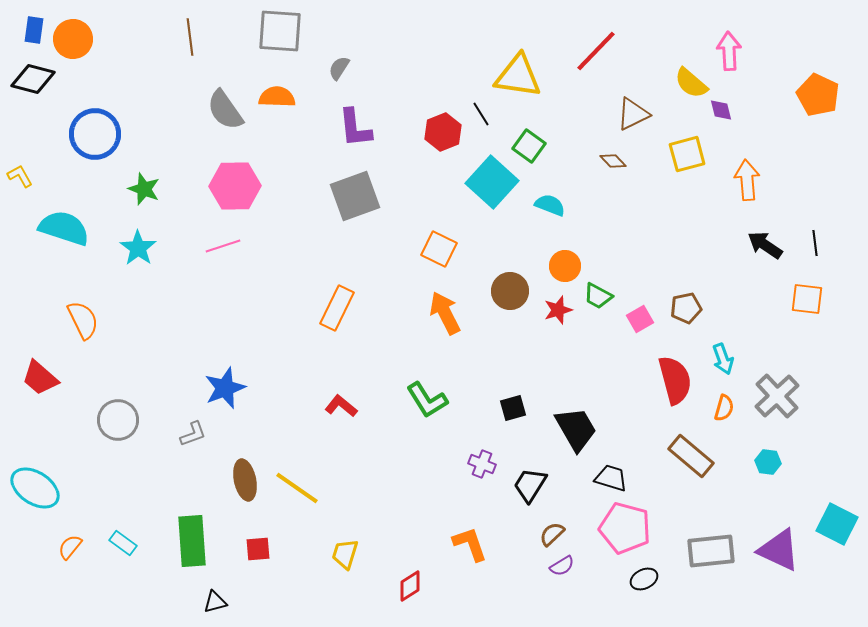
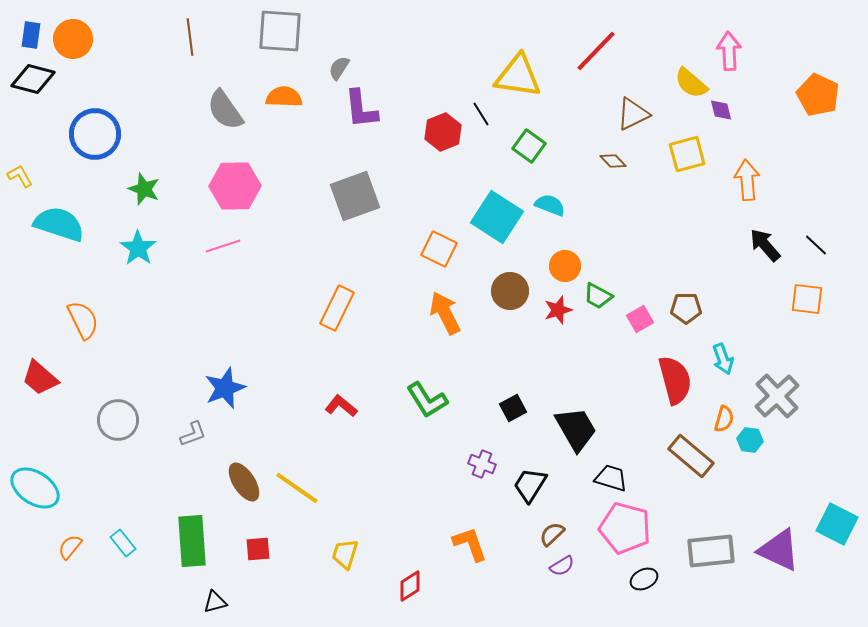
blue rectangle at (34, 30): moved 3 px left, 5 px down
orange semicircle at (277, 97): moved 7 px right
purple L-shape at (355, 128): moved 6 px right, 19 px up
cyan square at (492, 182): moved 5 px right, 35 px down; rotated 9 degrees counterclockwise
cyan semicircle at (64, 228): moved 5 px left, 4 px up
black line at (815, 243): moved 1 px right, 2 px down; rotated 40 degrees counterclockwise
black arrow at (765, 245): rotated 15 degrees clockwise
brown pentagon at (686, 308): rotated 12 degrees clockwise
black square at (513, 408): rotated 12 degrees counterclockwise
orange semicircle at (724, 408): moved 11 px down
cyan hexagon at (768, 462): moved 18 px left, 22 px up
brown ellipse at (245, 480): moved 1 px left, 2 px down; rotated 21 degrees counterclockwise
cyan rectangle at (123, 543): rotated 16 degrees clockwise
